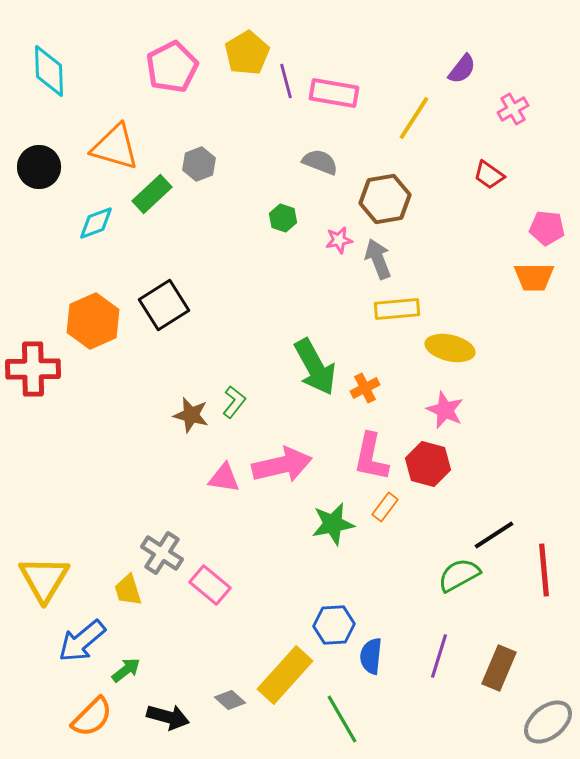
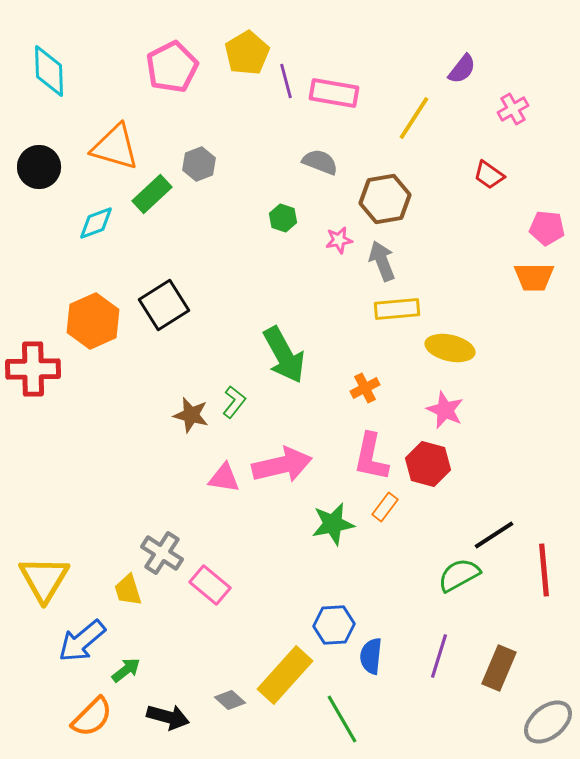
gray arrow at (378, 259): moved 4 px right, 2 px down
green arrow at (315, 367): moved 31 px left, 12 px up
